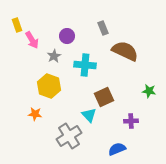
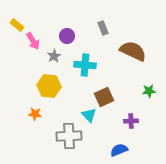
yellow rectangle: rotated 32 degrees counterclockwise
pink arrow: moved 1 px right, 1 px down
brown semicircle: moved 8 px right
yellow hexagon: rotated 15 degrees counterclockwise
green star: rotated 16 degrees counterclockwise
gray cross: rotated 30 degrees clockwise
blue semicircle: moved 2 px right, 1 px down
